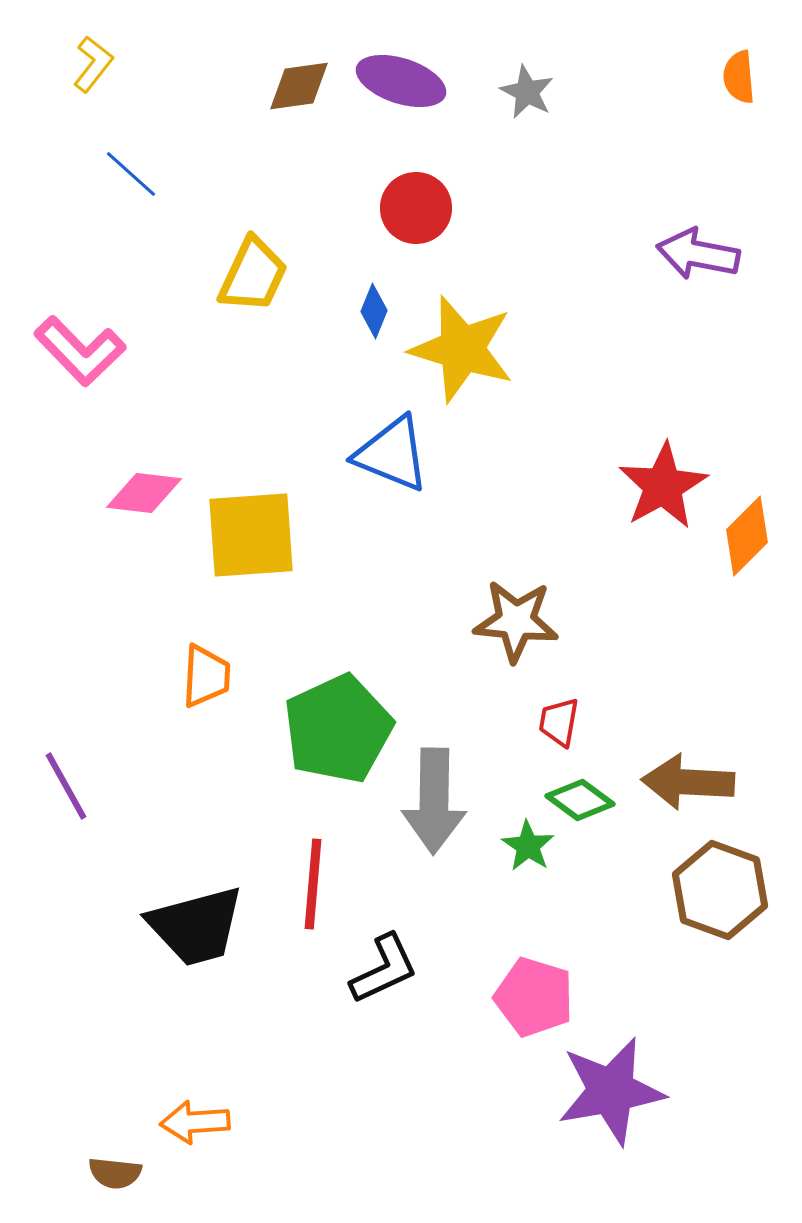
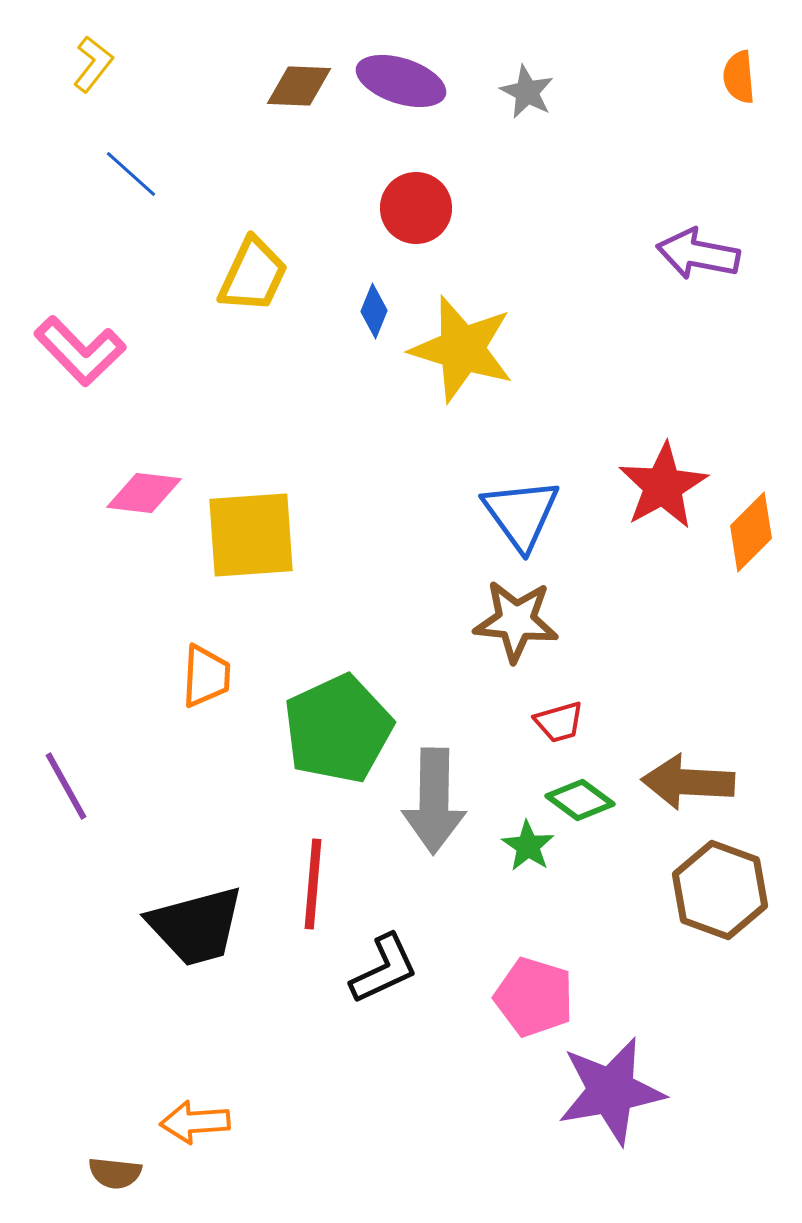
brown diamond: rotated 10 degrees clockwise
blue triangle: moved 129 px right, 60 px down; rotated 32 degrees clockwise
orange diamond: moved 4 px right, 4 px up
red trapezoid: rotated 116 degrees counterclockwise
